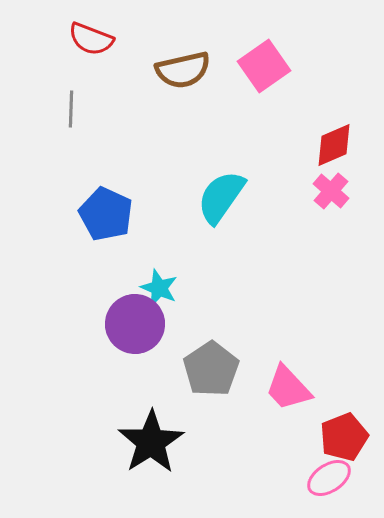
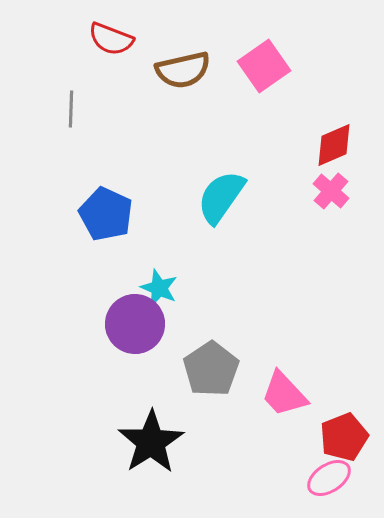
red semicircle: moved 20 px right
pink trapezoid: moved 4 px left, 6 px down
